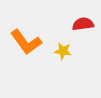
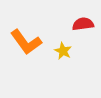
yellow star: rotated 18 degrees clockwise
